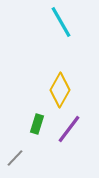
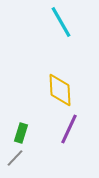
yellow diamond: rotated 32 degrees counterclockwise
green rectangle: moved 16 px left, 9 px down
purple line: rotated 12 degrees counterclockwise
